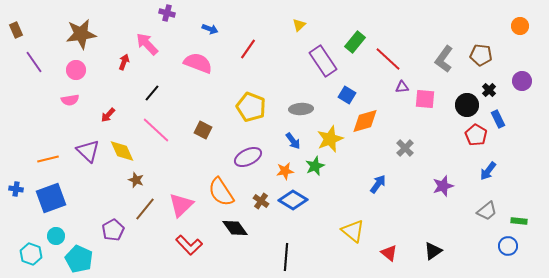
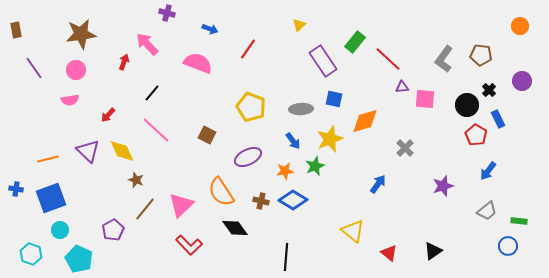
brown rectangle at (16, 30): rotated 14 degrees clockwise
purple line at (34, 62): moved 6 px down
blue square at (347, 95): moved 13 px left, 4 px down; rotated 18 degrees counterclockwise
brown square at (203, 130): moved 4 px right, 5 px down
brown cross at (261, 201): rotated 21 degrees counterclockwise
cyan circle at (56, 236): moved 4 px right, 6 px up
